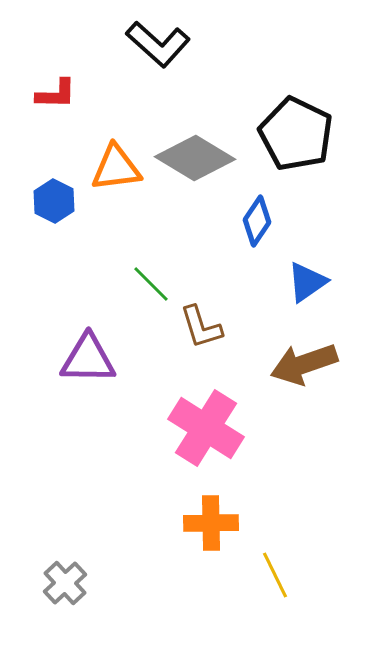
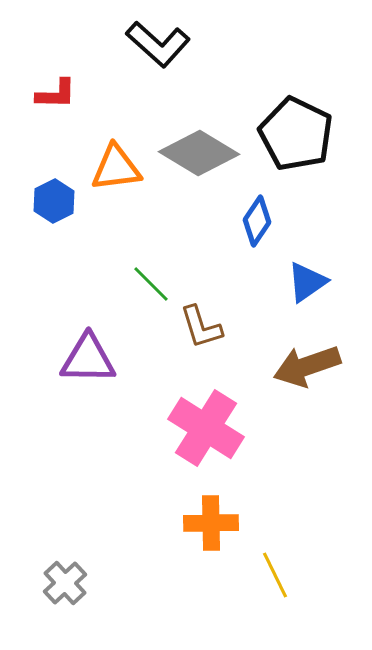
gray diamond: moved 4 px right, 5 px up
blue hexagon: rotated 6 degrees clockwise
brown arrow: moved 3 px right, 2 px down
